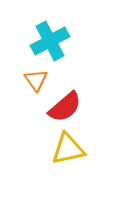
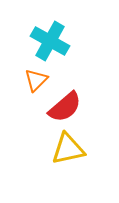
cyan cross: rotated 33 degrees counterclockwise
orange triangle: rotated 20 degrees clockwise
